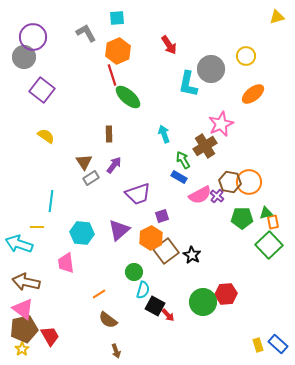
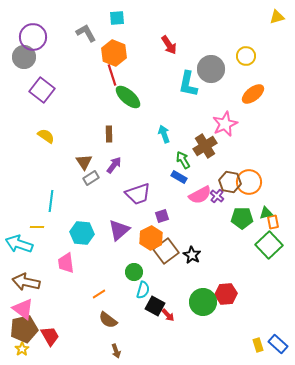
orange hexagon at (118, 51): moved 4 px left, 2 px down; rotated 15 degrees counterclockwise
pink star at (221, 124): moved 4 px right
